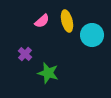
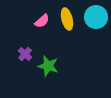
yellow ellipse: moved 2 px up
cyan circle: moved 4 px right, 18 px up
green star: moved 7 px up
